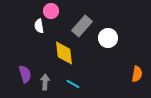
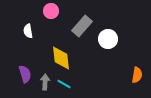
white semicircle: moved 11 px left, 5 px down
white circle: moved 1 px down
yellow diamond: moved 3 px left, 5 px down
orange semicircle: moved 1 px down
cyan line: moved 9 px left
